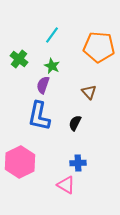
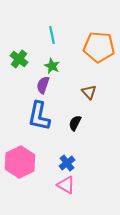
cyan line: rotated 48 degrees counterclockwise
blue cross: moved 11 px left; rotated 35 degrees counterclockwise
